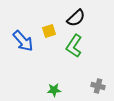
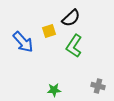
black semicircle: moved 5 px left
blue arrow: moved 1 px down
